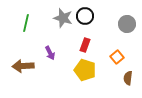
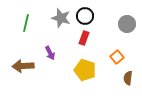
gray star: moved 2 px left
red rectangle: moved 1 px left, 7 px up
